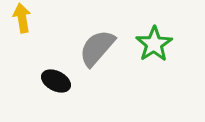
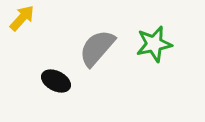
yellow arrow: rotated 52 degrees clockwise
green star: rotated 21 degrees clockwise
